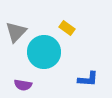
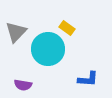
cyan circle: moved 4 px right, 3 px up
